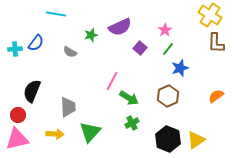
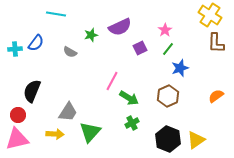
purple square: rotated 24 degrees clockwise
gray trapezoid: moved 5 px down; rotated 35 degrees clockwise
